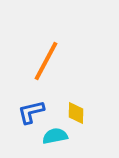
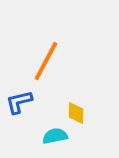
blue L-shape: moved 12 px left, 10 px up
